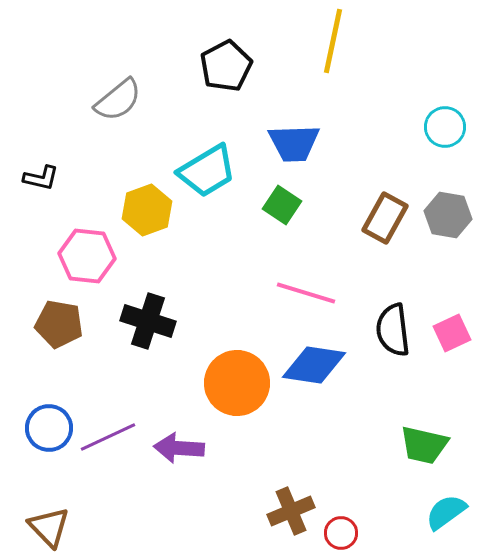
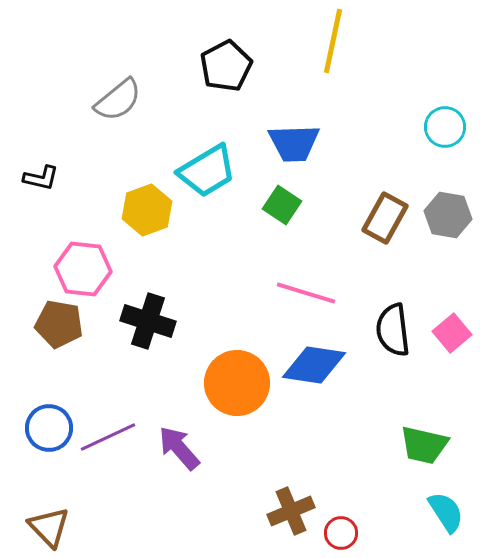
pink hexagon: moved 4 px left, 13 px down
pink square: rotated 15 degrees counterclockwise
purple arrow: rotated 45 degrees clockwise
cyan semicircle: rotated 93 degrees clockwise
